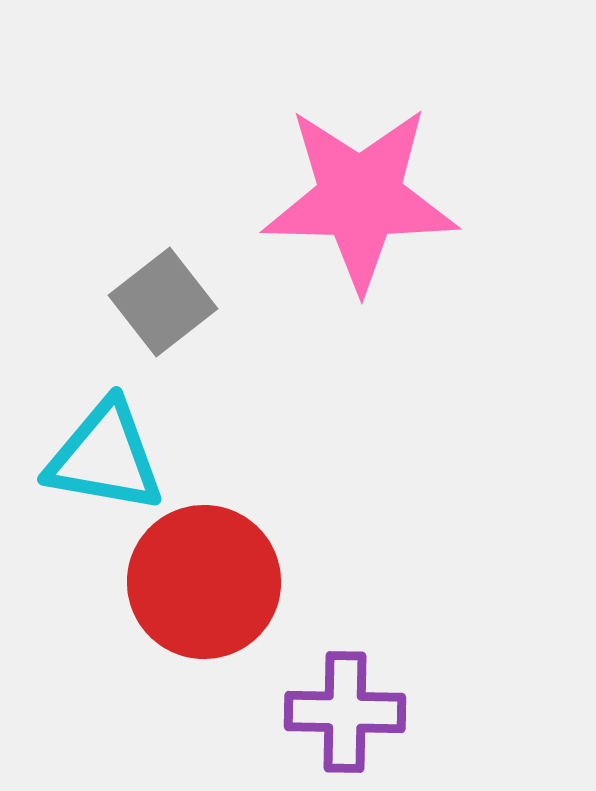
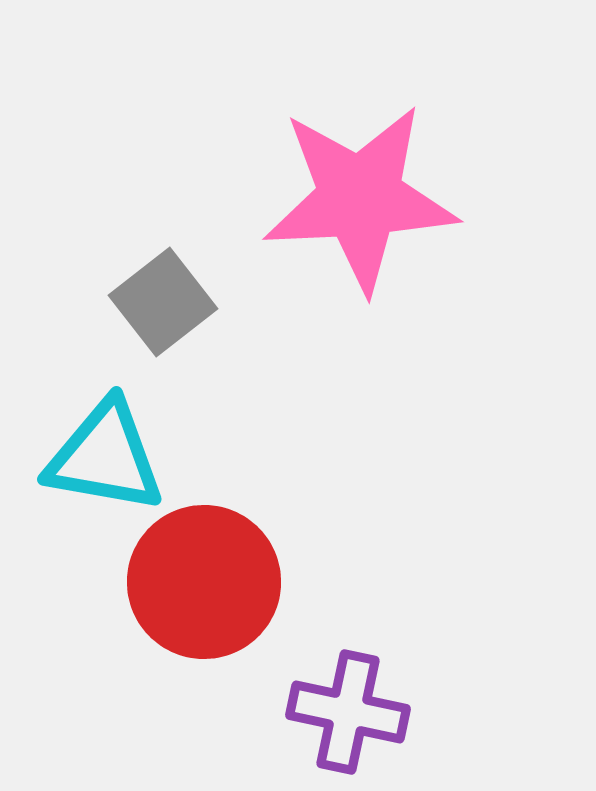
pink star: rotated 4 degrees counterclockwise
purple cross: moved 3 px right; rotated 11 degrees clockwise
